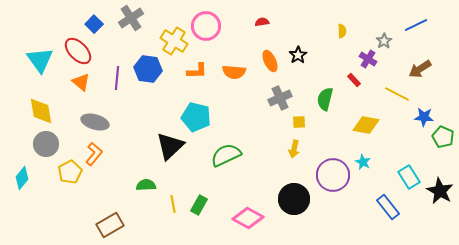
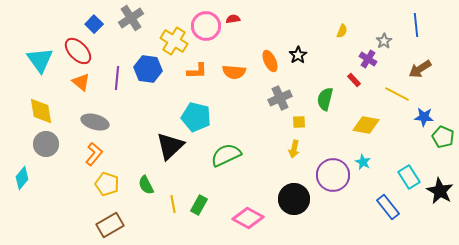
red semicircle at (262, 22): moved 29 px left, 3 px up
blue line at (416, 25): rotated 70 degrees counterclockwise
yellow semicircle at (342, 31): rotated 24 degrees clockwise
yellow pentagon at (70, 172): moved 37 px right, 12 px down; rotated 25 degrees counterclockwise
green semicircle at (146, 185): rotated 114 degrees counterclockwise
